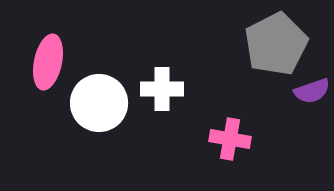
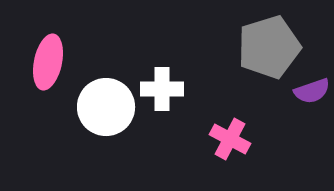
gray pentagon: moved 7 px left, 3 px down; rotated 10 degrees clockwise
white circle: moved 7 px right, 4 px down
pink cross: rotated 18 degrees clockwise
